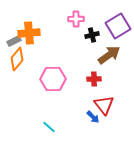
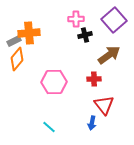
purple square: moved 4 px left, 6 px up; rotated 10 degrees counterclockwise
black cross: moved 7 px left
pink hexagon: moved 1 px right, 3 px down
blue arrow: moved 1 px left, 6 px down; rotated 56 degrees clockwise
